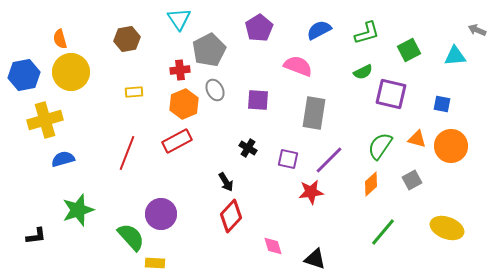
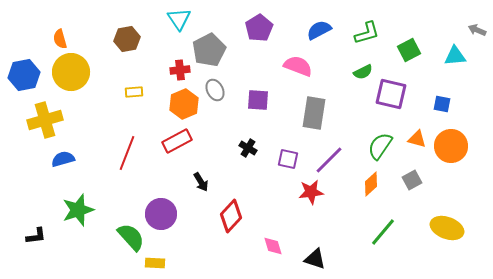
black arrow at (226, 182): moved 25 px left
